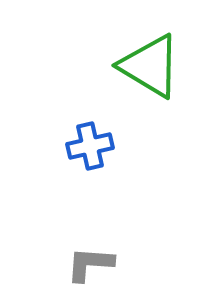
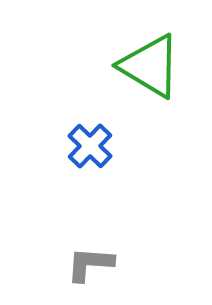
blue cross: rotated 33 degrees counterclockwise
